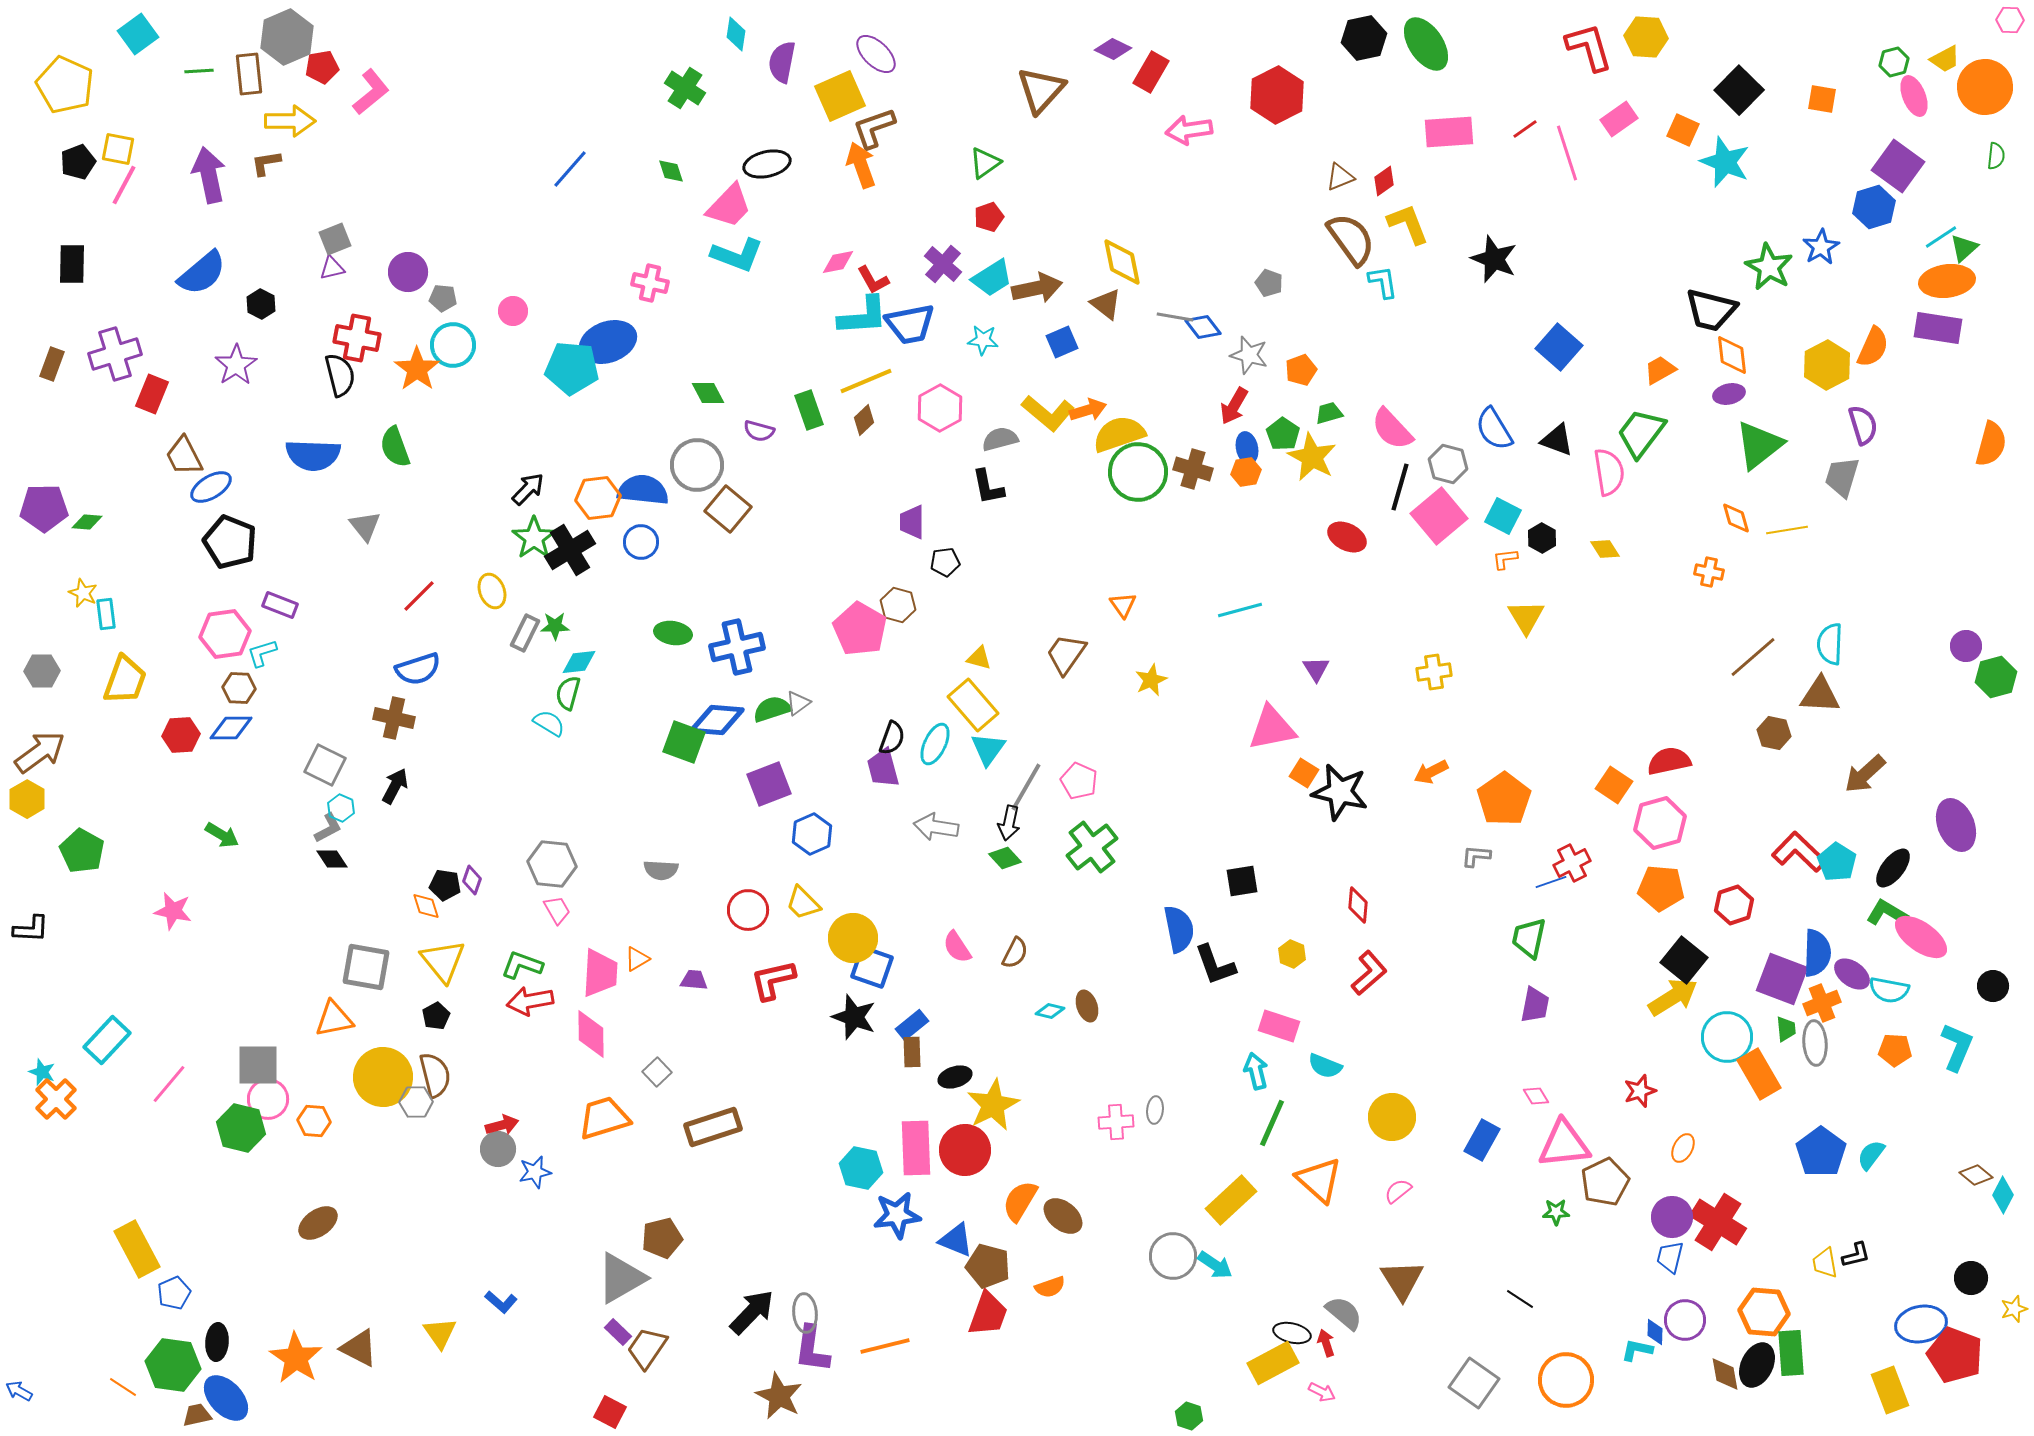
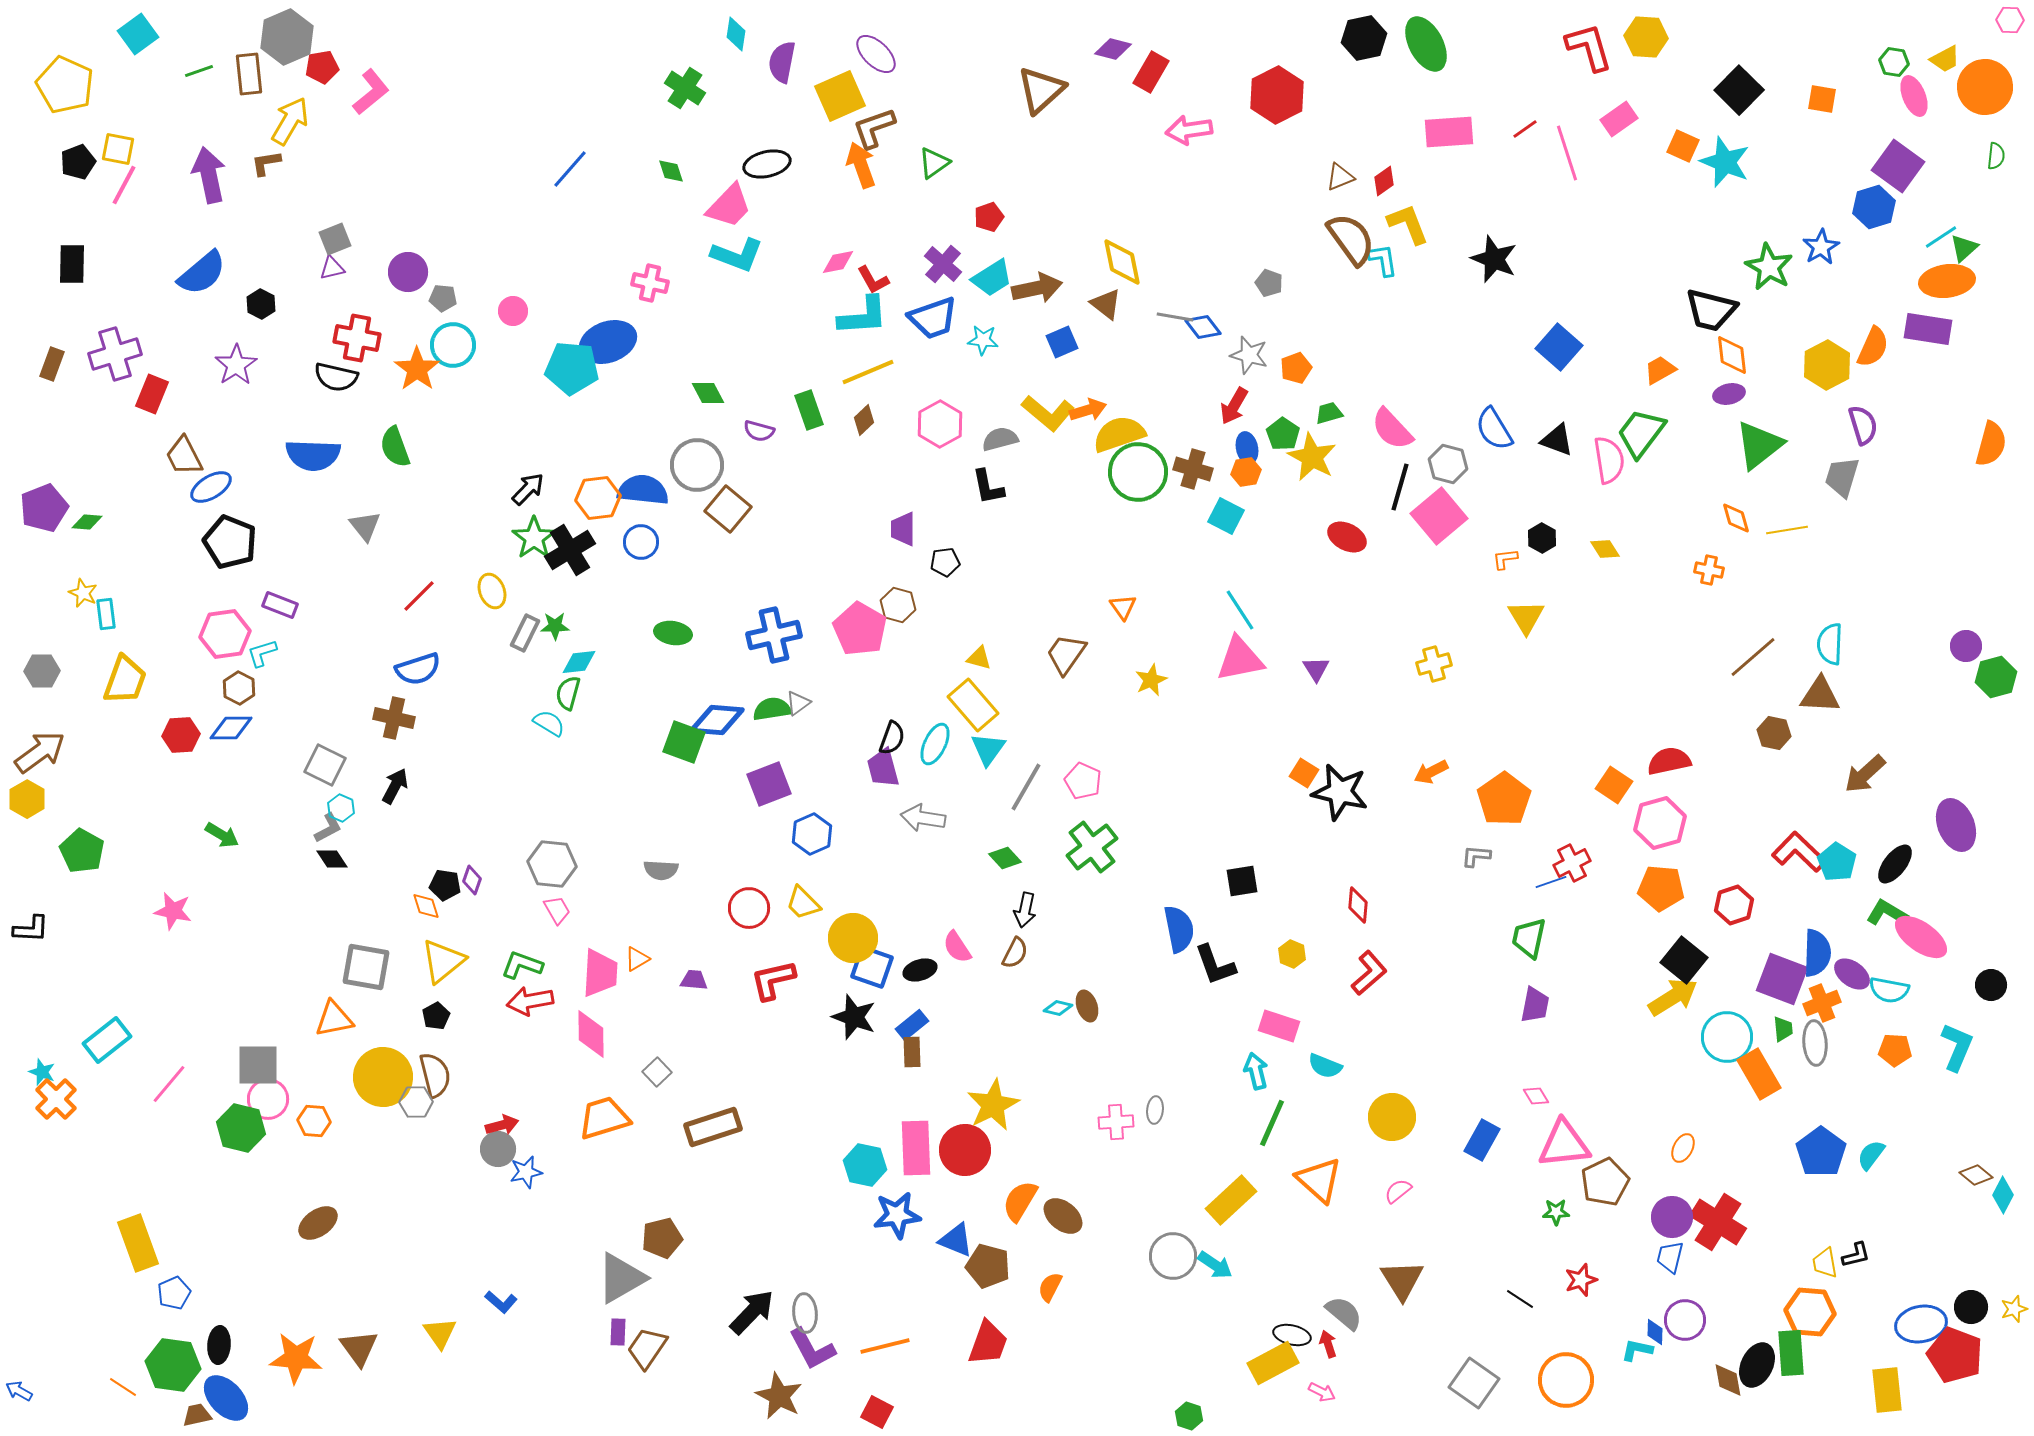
green ellipse at (1426, 44): rotated 6 degrees clockwise
purple diamond at (1113, 49): rotated 12 degrees counterclockwise
green hexagon at (1894, 62): rotated 24 degrees clockwise
green line at (199, 71): rotated 16 degrees counterclockwise
brown triangle at (1041, 90): rotated 6 degrees clockwise
yellow arrow at (290, 121): rotated 60 degrees counterclockwise
orange square at (1683, 130): moved 16 px down
green triangle at (985, 163): moved 51 px left
cyan L-shape at (1383, 282): moved 22 px up
blue trapezoid at (910, 324): moved 23 px right, 6 px up; rotated 8 degrees counterclockwise
purple rectangle at (1938, 328): moved 10 px left, 1 px down
orange pentagon at (1301, 370): moved 5 px left, 2 px up
black semicircle at (340, 375): moved 4 px left, 2 px down; rotated 117 degrees clockwise
yellow line at (866, 381): moved 2 px right, 9 px up
pink hexagon at (940, 408): moved 16 px down
pink semicircle at (1609, 472): moved 12 px up
purple pentagon at (44, 508): rotated 21 degrees counterclockwise
cyan square at (1503, 516): moved 277 px left
purple trapezoid at (912, 522): moved 9 px left, 7 px down
orange cross at (1709, 572): moved 2 px up
orange triangle at (1123, 605): moved 2 px down
cyan line at (1240, 610): rotated 72 degrees clockwise
blue cross at (737, 647): moved 37 px right, 12 px up
yellow cross at (1434, 672): moved 8 px up; rotated 8 degrees counterclockwise
brown hexagon at (239, 688): rotated 24 degrees clockwise
green semicircle at (772, 709): rotated 9 degrees clockwise
pink triangle at (1272, 728): moved 32 px left, 69 px up
pink pentagon at (1079, 781): moved 4 px right
black arrow at (1009, 823): moved 16 px right, 87 px down
gray arrow at (936, 827): moved 13 px left, 9 px up
black ellipse at (1893, 868): moved 2 px right, 4 px up
red circle at (748, 910): moved 1 px right, 2 px up
yellow triangle at (443, 961): rotated 30 degrees clockwise
black circle at (1993, 986): moved 2 px left, 1 px up
cyan diamond at (1050, 1011): moved 8 px right, 3 px up
green trapezoid at (1786, 1029): moved 3 px left
cyan rectangle at (107, 1040): rotated 9 degrees clockwise
black ellipse at (955, 1077): moved 35 px left, 107 px up
red star at (1640, 1091): moved 59 px left, 189 px down
cyan hexagon at (861, 1168): moved 4 px right, 3 px up
blue star at (535, 1172): moved 9 px left
yellow rectangle at (137, 1249): moved 1 px right, 6 px up; rotated 8 degrees clockwise
black circle at (1971, 1278): moved 29 px down
orange semicircle at (1050, 1287): rotated 136 degrees clockwise
orange hexagon at (1764, 1312): moved 46 px right
red trapezoid at (988, 1314): moved 29 px down
purple rectangle at (618, 1332): rotated 48 degrees clockwise
black ellipse at (1292, 1333): moved 2 px down
black ellipse at (217, 1342): moved 2 px right, 3 px down
red arrow at (1326, 1343): moved 2 px right, 1 px down
brown triangle at (359, 1348): rotated 27 degrees clockwise
purple L-shape at (812, 1349): rotated 36 degrees counterclockwise
orange star at (296, 1358): rotated 28 degrees counterclockwise
brown diamond at (1725, 1374): moved 3 px right, 6 px down
yellow rectangle at (1890, 1390): moved 3 px left; rotated 15 degrees clockwise
red square at (610, 1412): moved 267 px right
